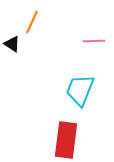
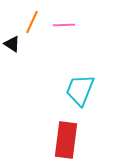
pink line: moved 30 px left, 16 px up
